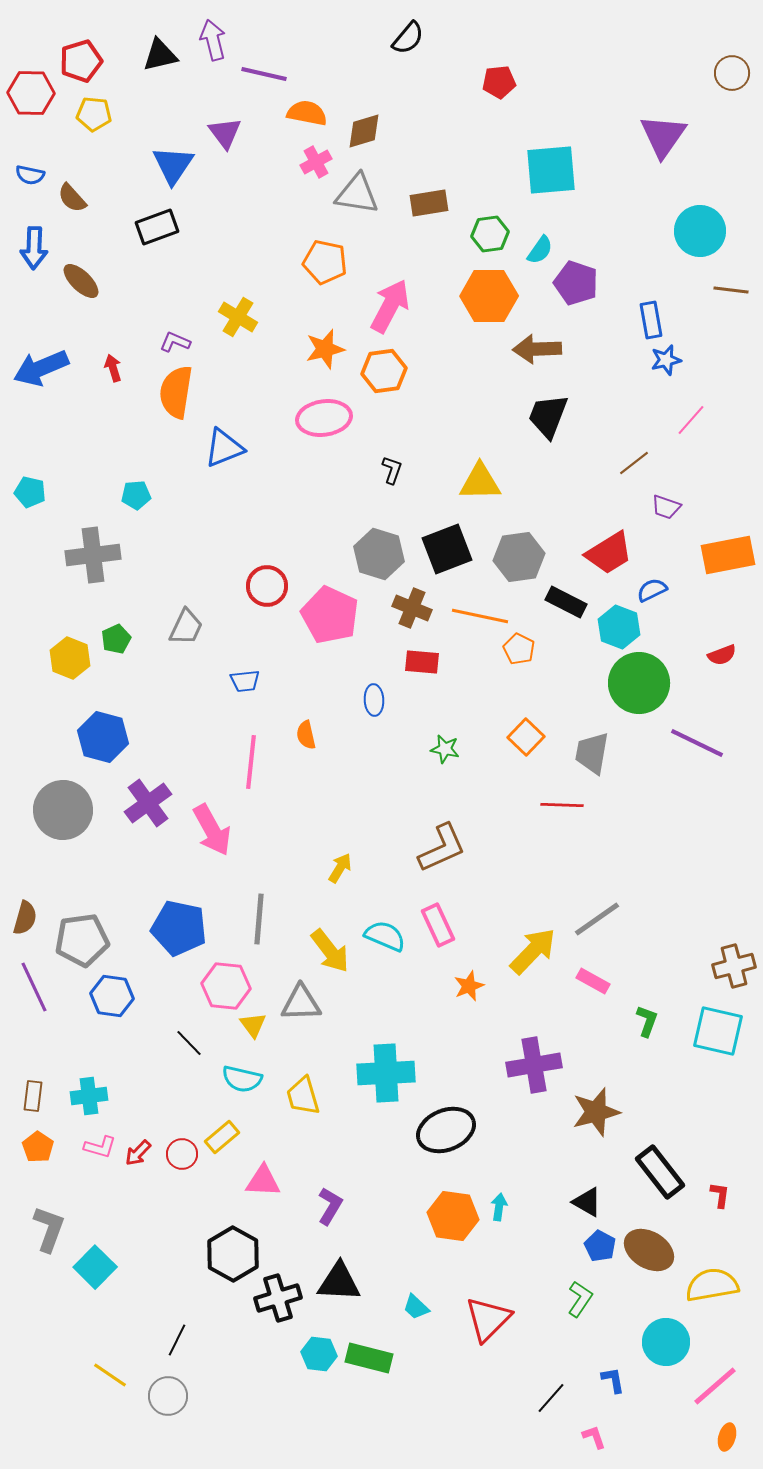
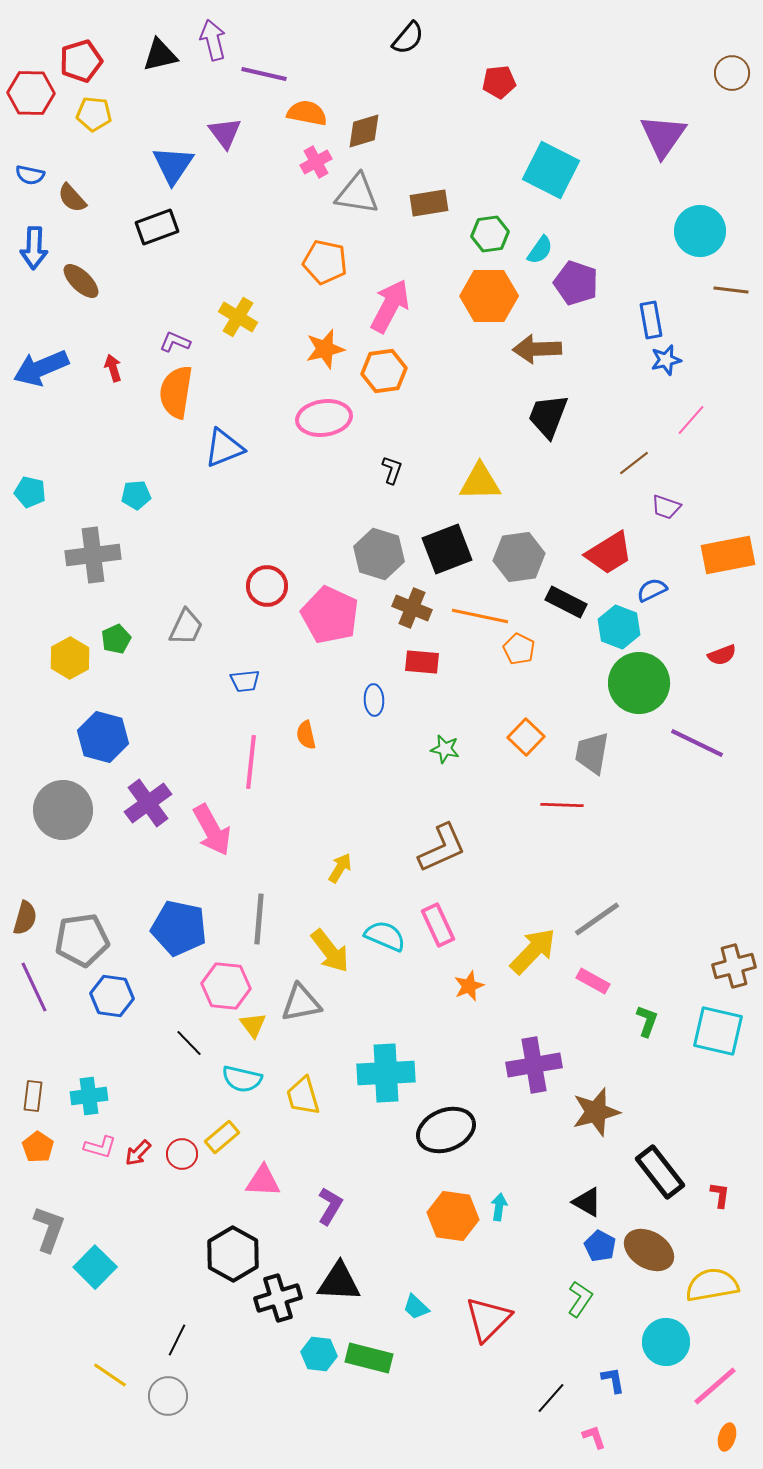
cyan square at (551, 170): rotated 32 degrees clockwise
yellow hexagon at (70, 658): rotated 9 degrees clockwise
gray triangle at (301, 1003): rotated 9 degrees counterclockwise
